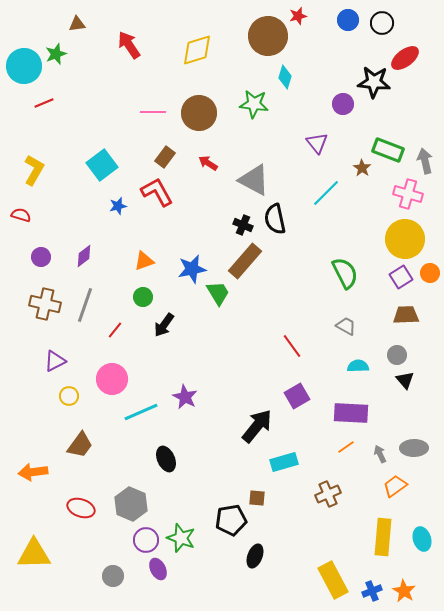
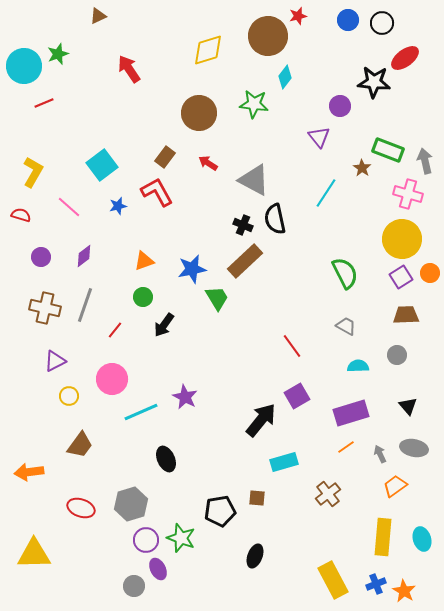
brown triangle at (77, 24): moved 21 px right, 8 px up; rotated 18 degrees counterclockwise
red arrow at (129, 45): moved 24 px down
yellow diamond at (197, 50): moved 11 px right
green star at (56, 54): moved 2 px right
cyan diamond at (285, 77): rotated 20 degrees clockwise
purple circle at (343, 104): moved 3 px left, 2 px down
pink line at (153, 112): moved 84 px left, 95 px down; rotated 40 degrees clockwise
purple triangle at (317, 143): moved 2 px right, 6 px up
yellow L-shape at (34, 170): moved 1 px left, 2 px down
cyan line at (326, 193): rotated 12 degrees counterclockwise
yellow circle at (405, 239): moved 3 px left
brown rectangle at (245, 261): rotated 6 degrees clockwise
green trapezoid at (218, 293): moved 1 px left, 5 px down
brown cross at (45, 304): moved 4 px down
black triangle at (405, 380): moved 3 px right, 26 px down
purple rectangle at (351, 413): rotated 20 degrees counterclockwise
black arrow at (257, 426): moved 4 px right, 6 px up
gray ellipse at (414, 448): rotated 12 degrees clockwise
orange arrow at (33, 472): moved 4 px left
brown cross at (328, 494): rotated 15 degrees counterclockwise
gray hexagon at (131, 504): rotated 20 degrees clockwise
black pentagon at (231, 520): moved 11 px left, 9 px up
gray circle at (113, 576): moved 21 px right, 10 px down
blue cross at (372, 591): moved 4 px right, 7 px up
